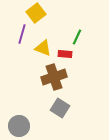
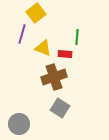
green line: rotated 21 degrees counterclockwise
gray circle: moved 2 px up
